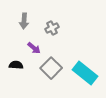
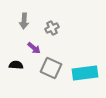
gray square: rotated 20 degrees counterclockwise
cyan rectangle: rotated 45 degrees counterclockwise
